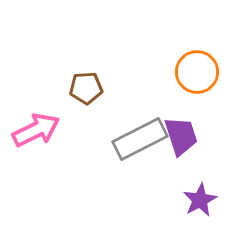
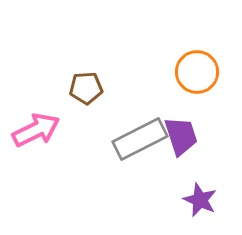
purple star: rotated 20 degrees counterclockwise
